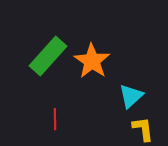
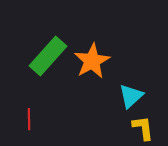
orange star: rotated 9 degrees clockwise
red line: moved 26 px left
yellow L-shape: moved 1 px up
